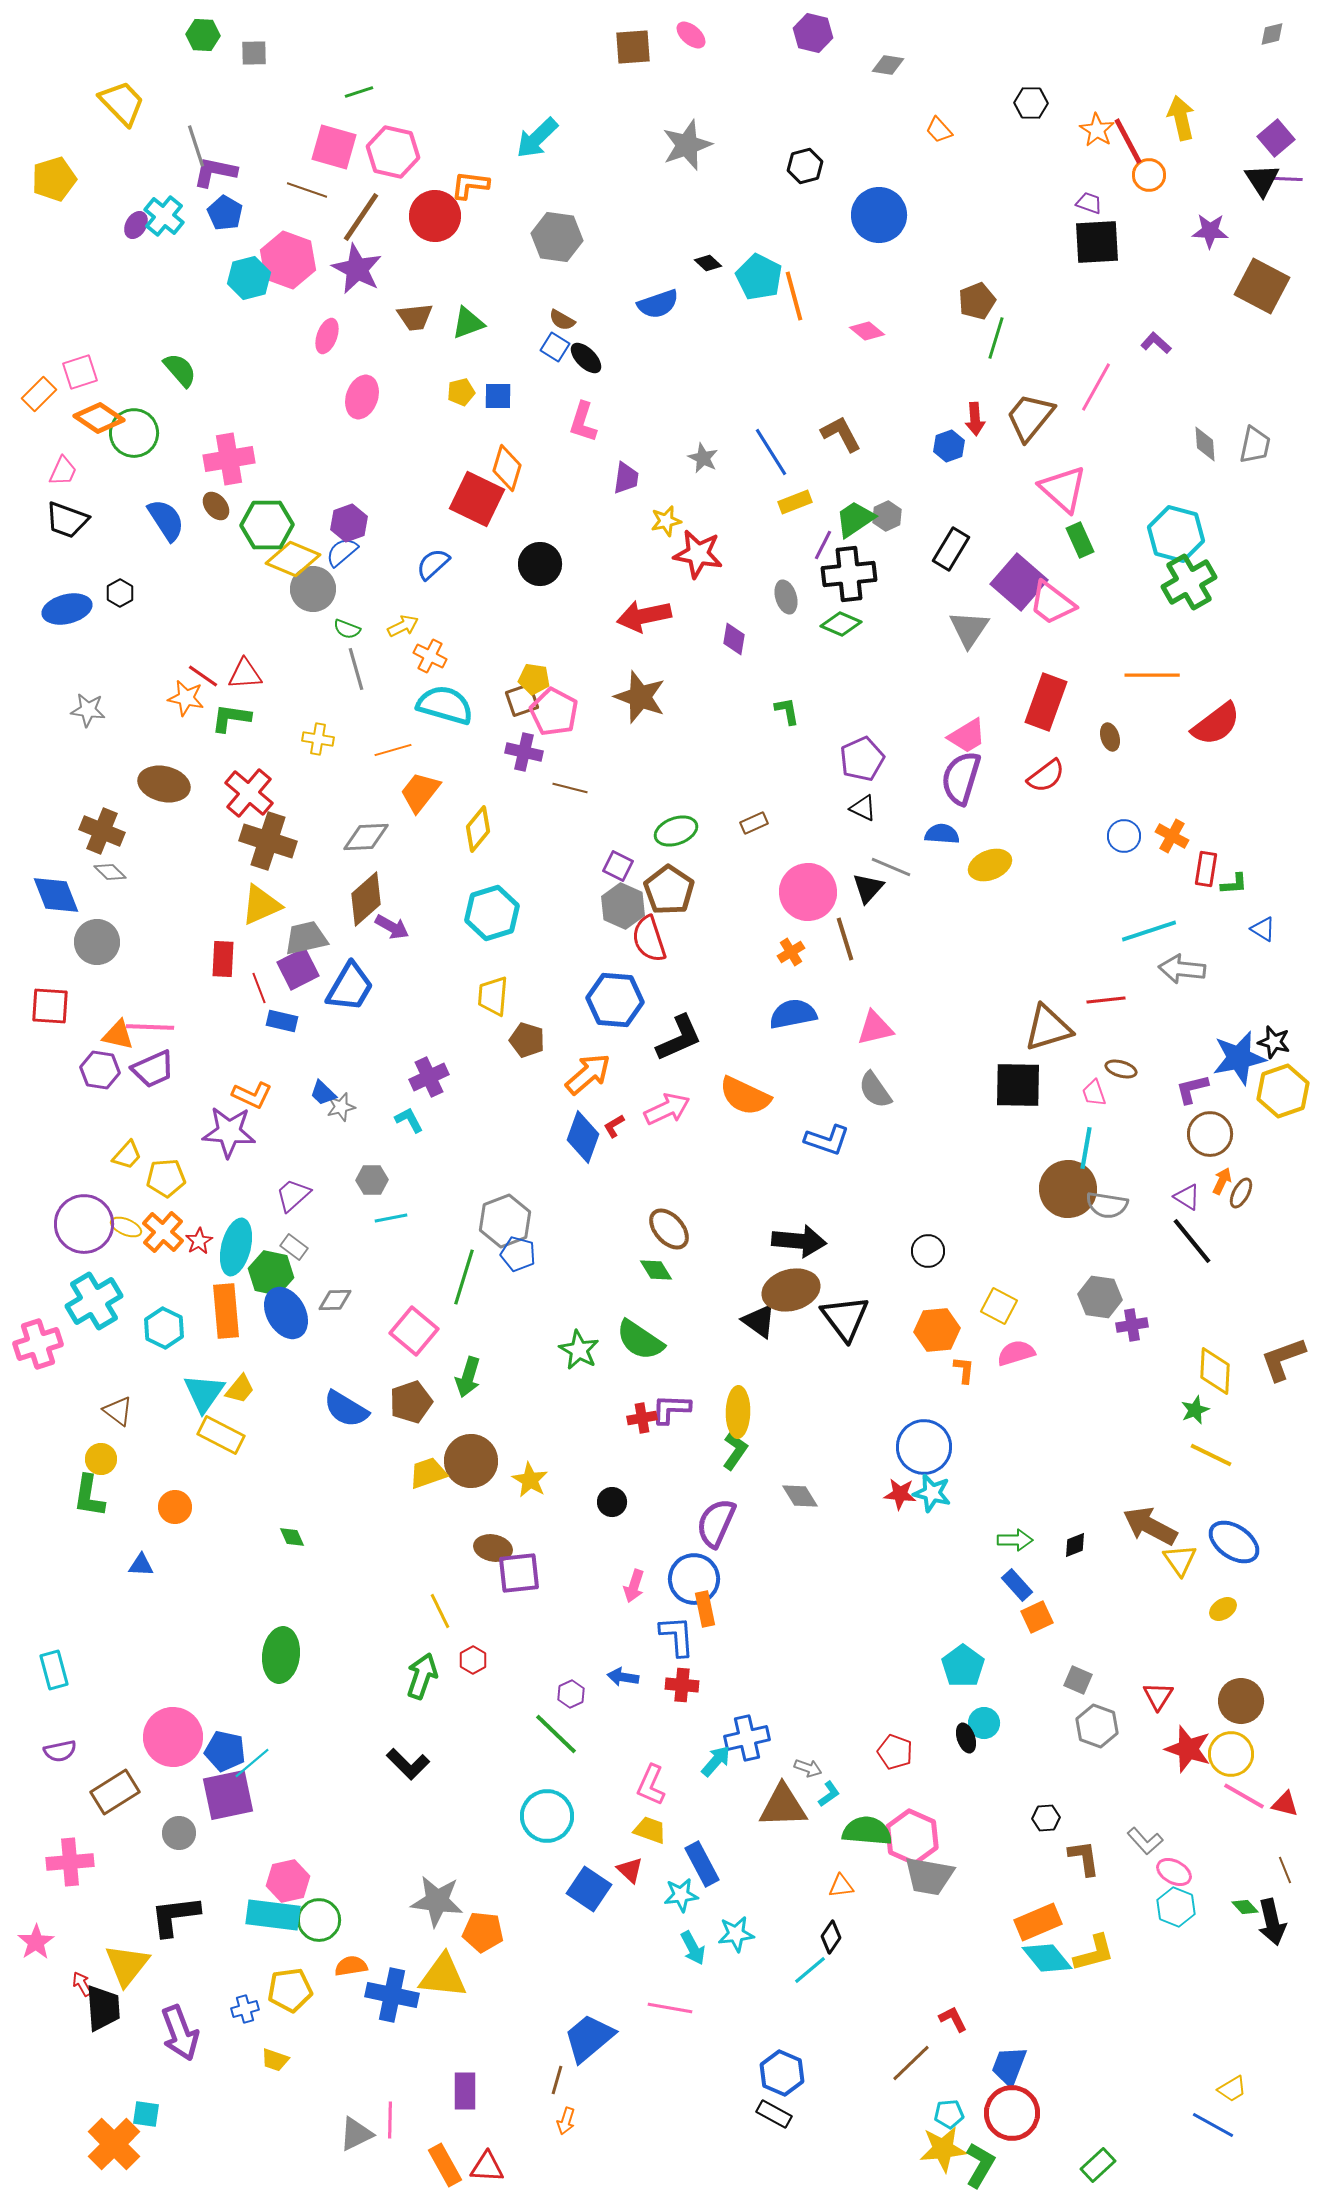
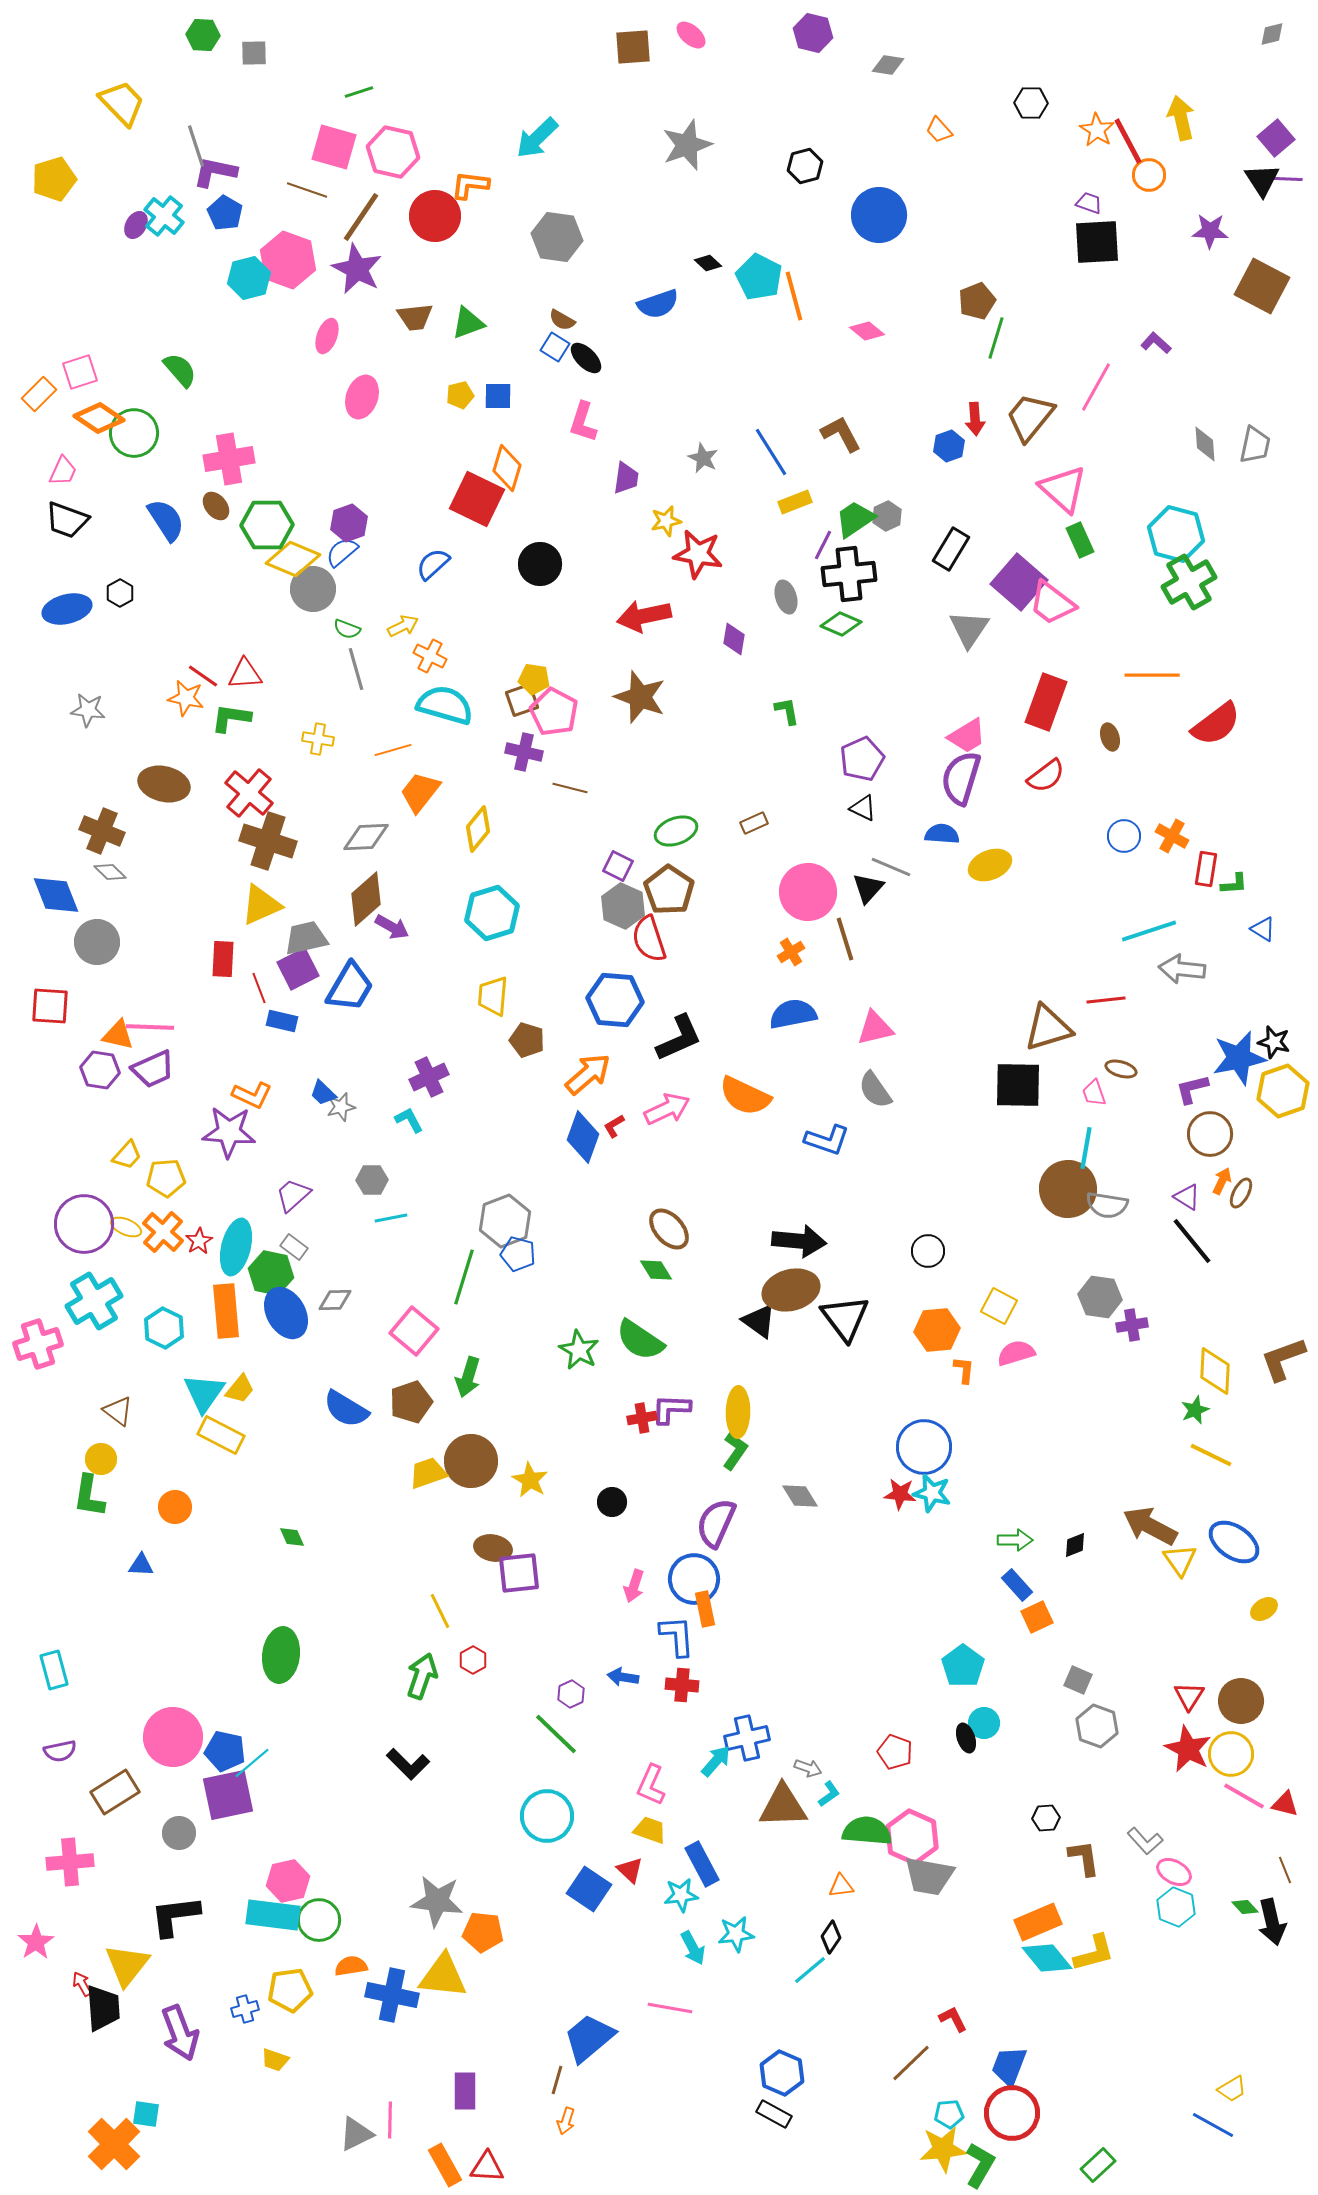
yellow pentagon at (461, 392): moved 1 px left, 3 px down
yellow ellipse at (1223, 1609): moved 41 px right
red triangle at (1158, 1696): moved 31 px right
red star at (1188, 1749): rotated 9 degrees clockwise
